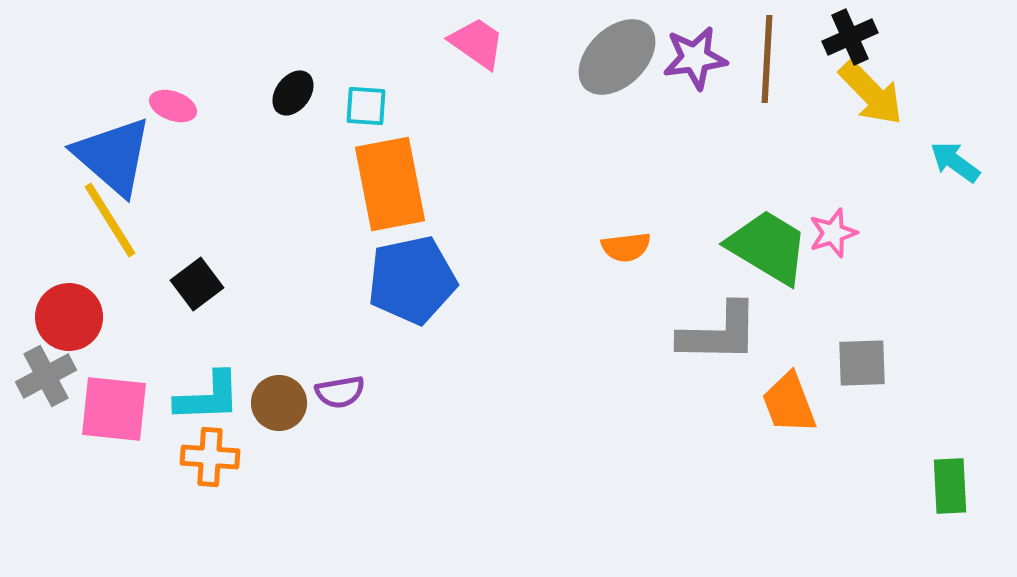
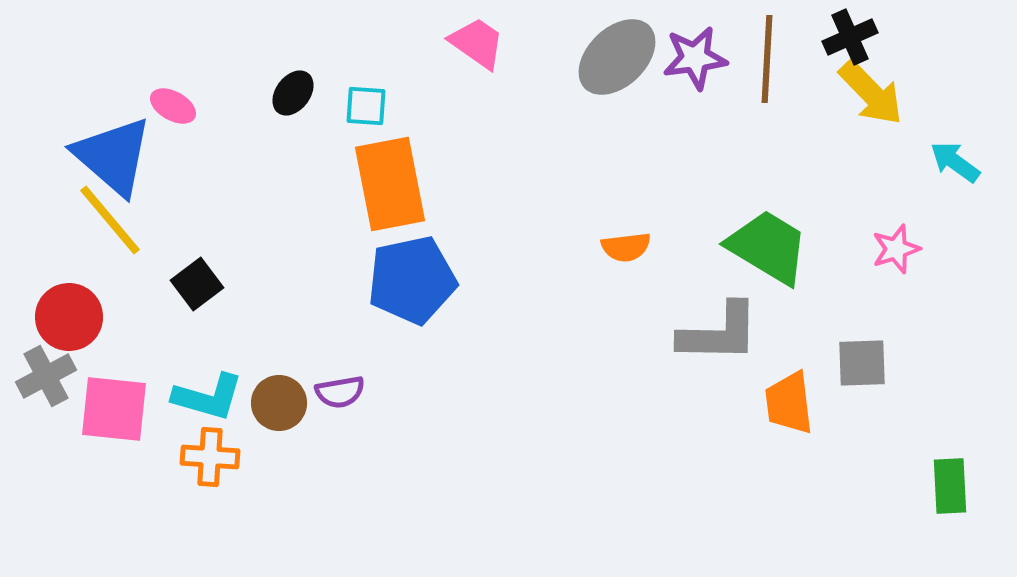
pink ellipse: rotated 9 degrees clockwise
yellow line: rotated 8 degrees counterclockwise
pink star: moved 63 px right, 16 px down
cyan L-shape: rotated 18 degrees clockwise
orange trapezoid: rotated 14 degrees clockwise
